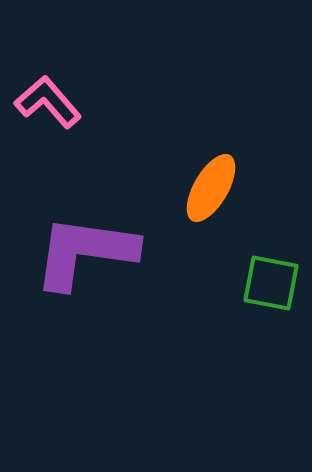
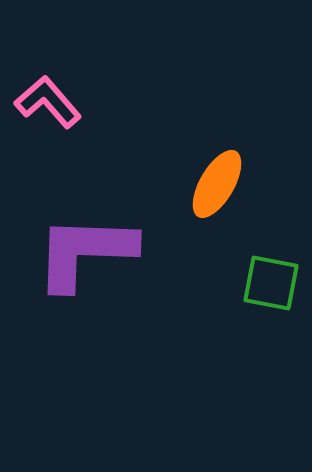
orange ellipse: moved 6 px right, 4 px up
purple L-shape: rotated 6 degrees counterclockwise
